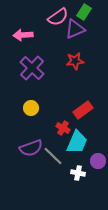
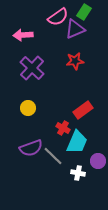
yellow circle: moved 3 px left
